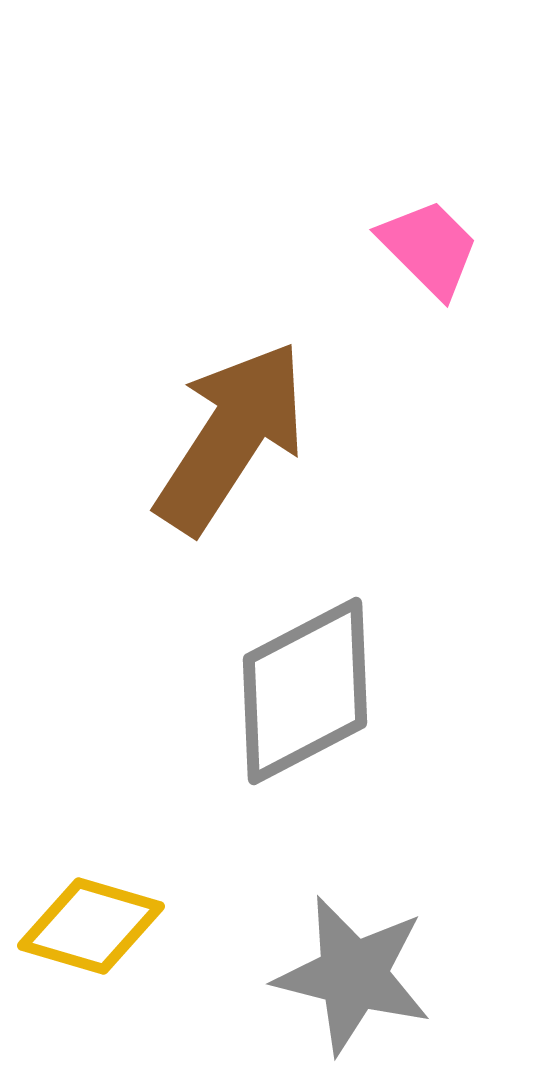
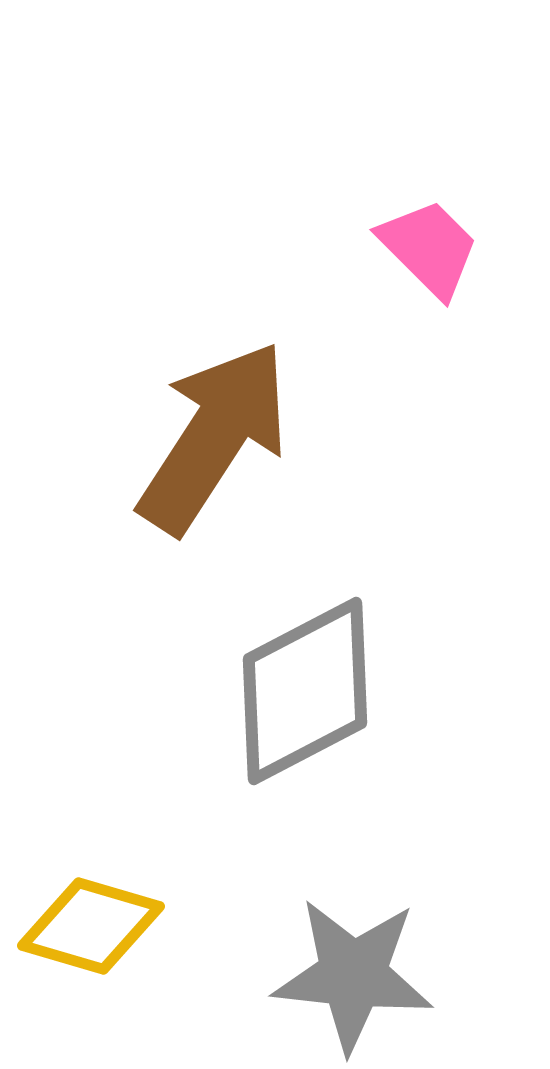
brown arrow: moved 17 px left
gray star: rotated 8 degrees counterclockwise
